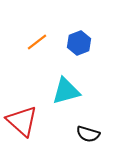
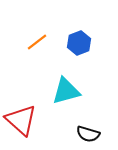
red triangle: moved 1 px left, 1 px up
